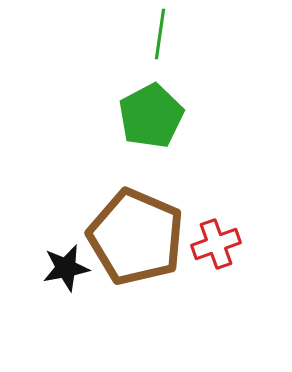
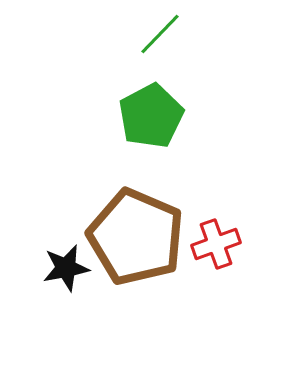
green line: rotated 36 degrees clockwise
